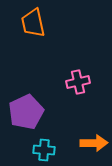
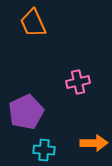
orange trapezoid: rotated 12 degrees counterclockwise
